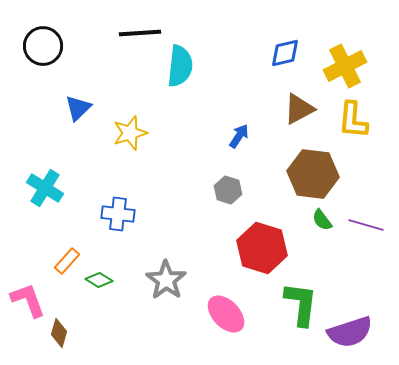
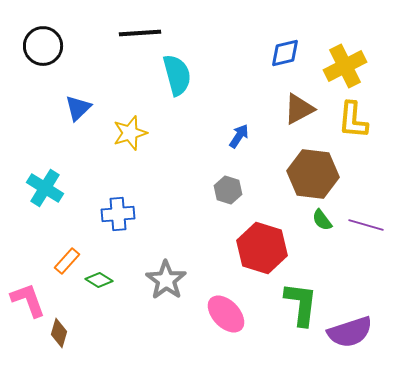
cyan semicircle: moved 3 px left, 9 px down; rotated 21 degrees counterclockwise
blue cross: rotated 12 degrees counterclockwise
